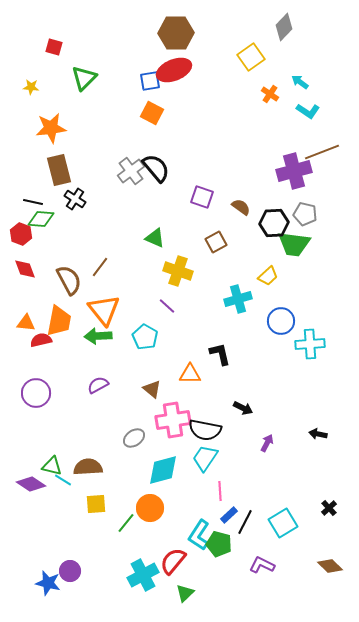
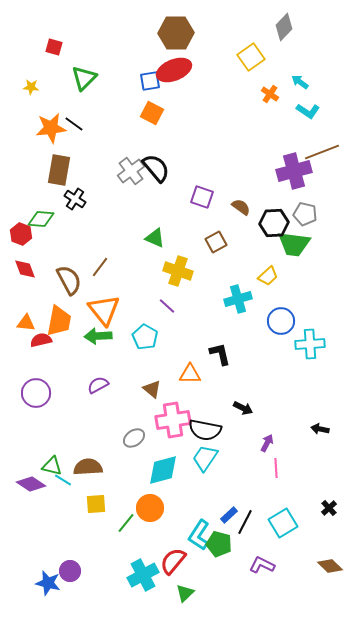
brown rectangle at (59, 170): rotated 24 degrees clockwise
black line at (33, 202): moved 41 px right, 78 px up; rotated 24 degrees clockwise
black arrow at (318, 434): moved 2 px right, 5 px up
pink line at (220, 491): moved 56 px right, 23 px up
